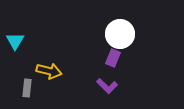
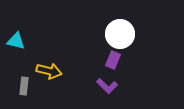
cyan triangle: moved 1 px right; rotated 48 degrees counterclockwise
purple rectangle: moved 2 px down
gray rectangle: moved 3 px left, 2 px up
